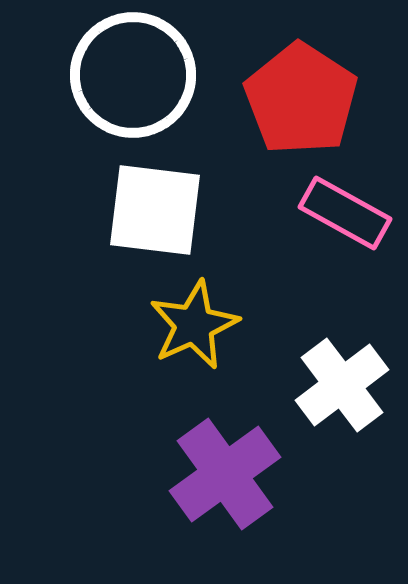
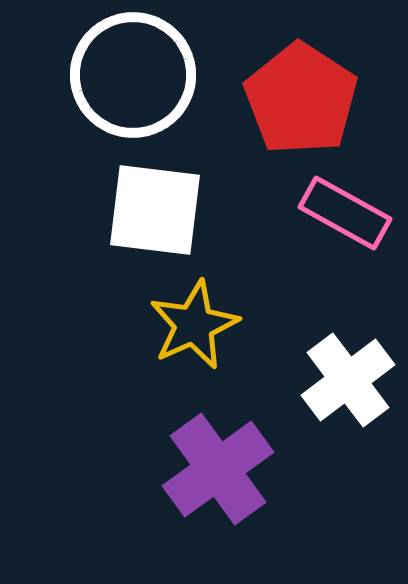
white cross: moved 6 px right, 5 px up
purple cross: moved 7 px left, 5 px up
